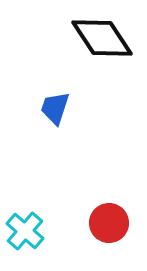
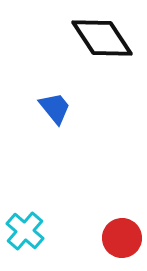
blue trapezoid: rotated 123 degrees clockwise
red circle: moved 13 px right, 15 px down
